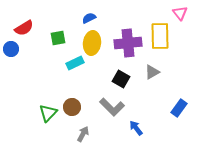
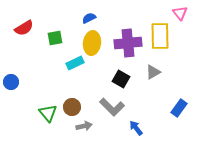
green square: moved 3 px left
blue circle: moved 33 px down
gray triangle: moved 1 px right
green triangle: rotated 24 degrees counterclockwise
gray arrow: moved 1 px right, 8 px up; rotated 49 degrees clockwise
